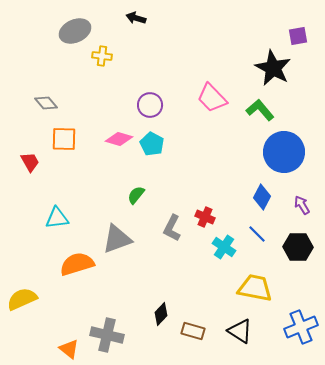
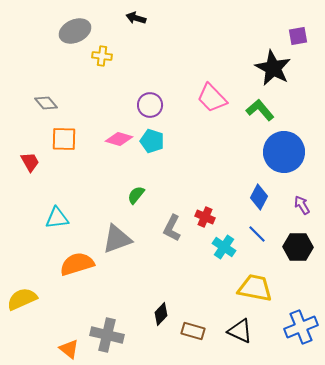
cyan pentagon: moved 3 px up; rotated 10 degrees counterclockwise
blue diamond: moved 3 px left
black triangle: rotated 8 degrees counterclockwise
